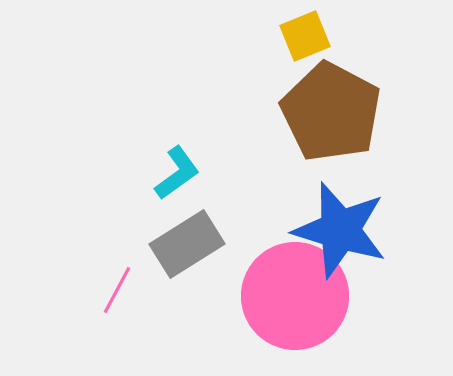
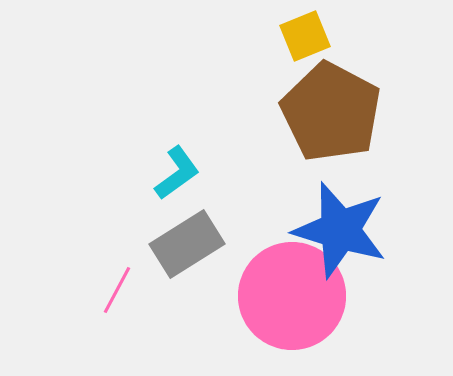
pink circle: moved 3 px left
